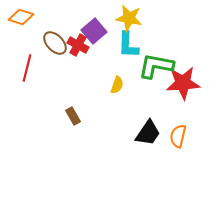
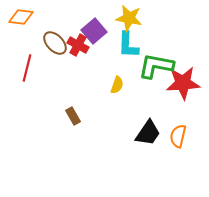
orange diamond: rotated 10 degrees counterclockwise
